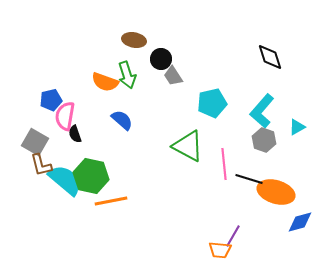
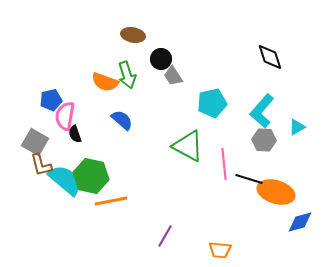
brown ellipse: moved 1 px left, 5 px up
gray hexagon: rotated 15 degrees counterclockwise
purple line: moved 68 px left
